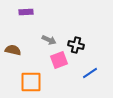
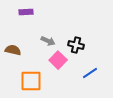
gray arrow: moved 1 px left, 1 px down
pink square: moved 1 px left; rotated 24 degrees counterclockwise
orange square: moved 1 px up
